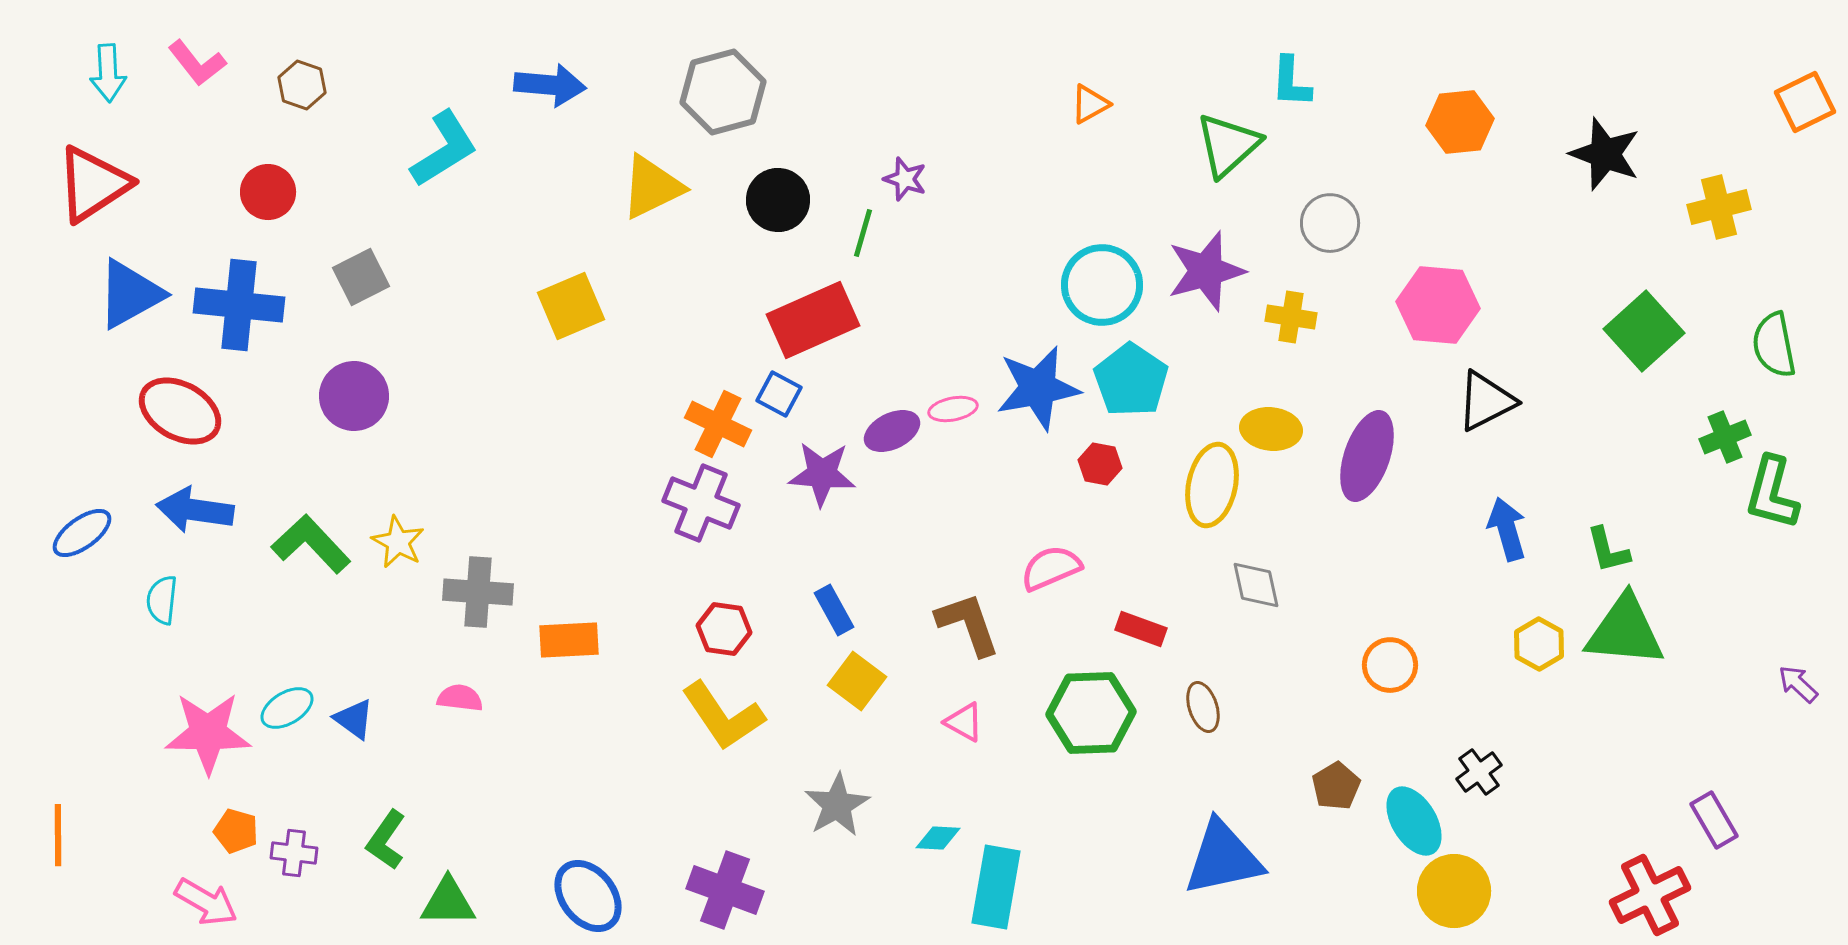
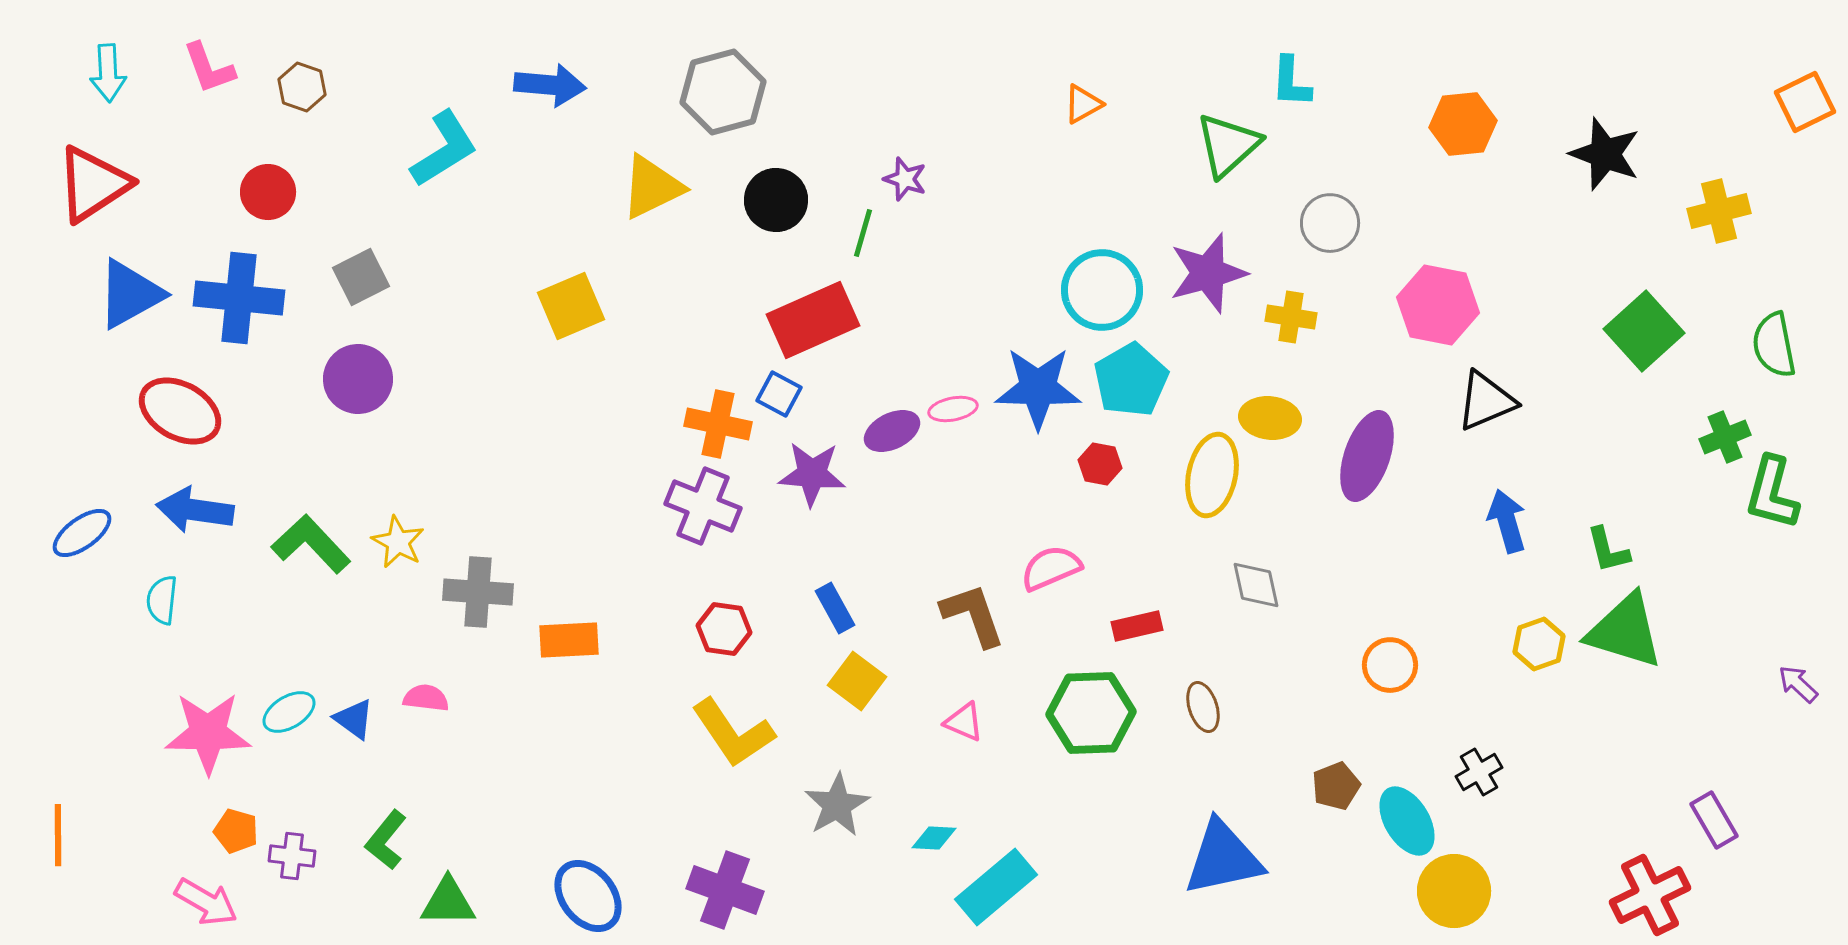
pink L-shape at (197, 63): moved 12 px right, 5 px down; rotated 18 degrees clockwise
brown hexagon at (302, 85): moved 2 px down
orange triangle at (1090, 104): moved 7 px left
orange hexagon at (1460, 122): moved 3 px right, 2 px down
black circle at (778, 200): moved 2 px left
yellow cross at (1719, 207): moved 4 px down
purple star at (1206, 271): moved 2 px right, 2 px down
cyan circle at (1102, 285): moved 5 px down
blue cross at (239, 305): moved 7 px up
pink hexagon at (1438, 305): rotated 6 degrees clockwise
cyan pentagon at (1131, 380): rotated 8 degrees clockwise
blue star at (1038, 388): rotated 12 degrees clockwise
purple circle at (354, 396): moved 4 px right, 17 px up
black triangle at (1486, 401): rotated 4 degrees clockwise
orange cross at (718, 424): rotated 14 degrees counterclockwise
yellow ellipse at (1271, 429): moved 1 px left, 11 px up
purple star at (822, 474): moved 10 px left
yellow ellipse at (1212, 485): moved 10 px up
purple cross at (701, 503): moved 2 px right, 3 px down
blue arrow at (1507, 529): moved 8 px up
blue rectangle at (834, 610): moved 1 px right, 2 px up
brown L-shape at (968, 624): moved 5 px right, 9 px up
red rectangle at (1141, 629): moved 4 px left, 3 px up; rotated 33 degrees counterclockwise
green triangle at (1625, 631): rotated 12 degrees clockwise
yellow hexagon at (1539, 644): rotated 12 degrees clockwise
pink semicircle at (460, 698): moved 34 px left
cyan ellipse at (287, 708): moved 2 px right, 4 px down
yellow L-shape at (723, 716): moved 10 px right, 17 px down
pink triangle at (964, 722): rotated 6 degrees counterclockwise
black cross at (1479, 772): rotated 6 degrees clockwise
brown pentagon at (1336, 786): rotated 9 degrees clockwise
cyan ellipse at (1414, 821): moved 7 px left
cyan diamond at (938, 838): moved 4 px left
green L-shape at (386, 840): rotated 4 degrees clockwise
purple cross at (294, 853): moved 2 px left, 3 px down
cyan rectangle at (996, 887): rotated 40 degrees clockwise
